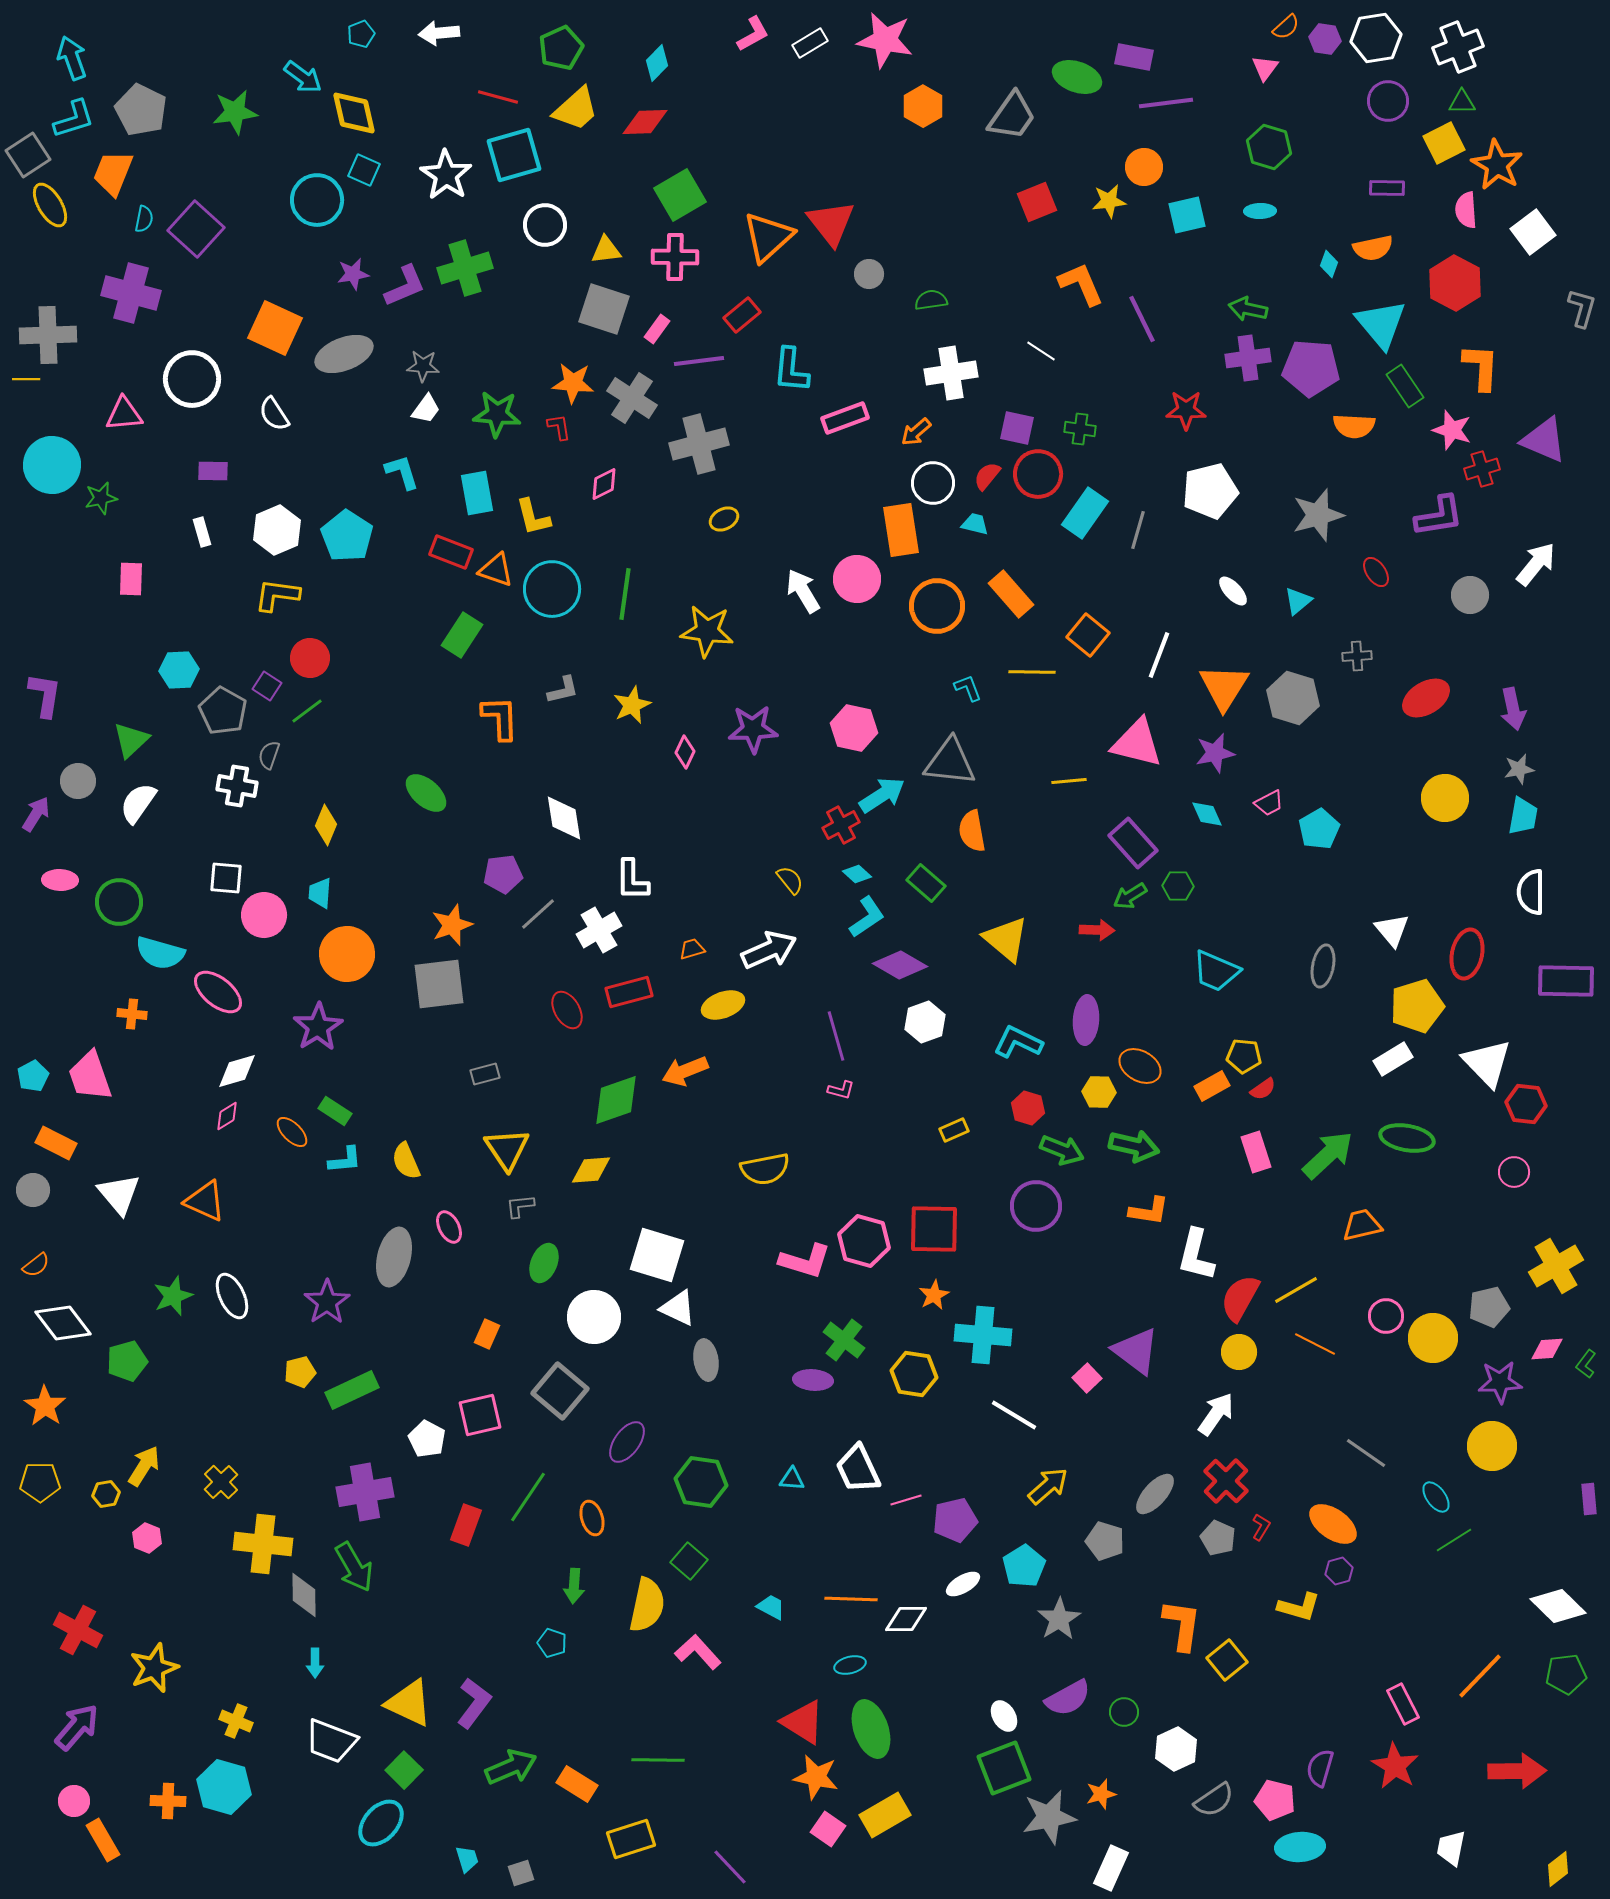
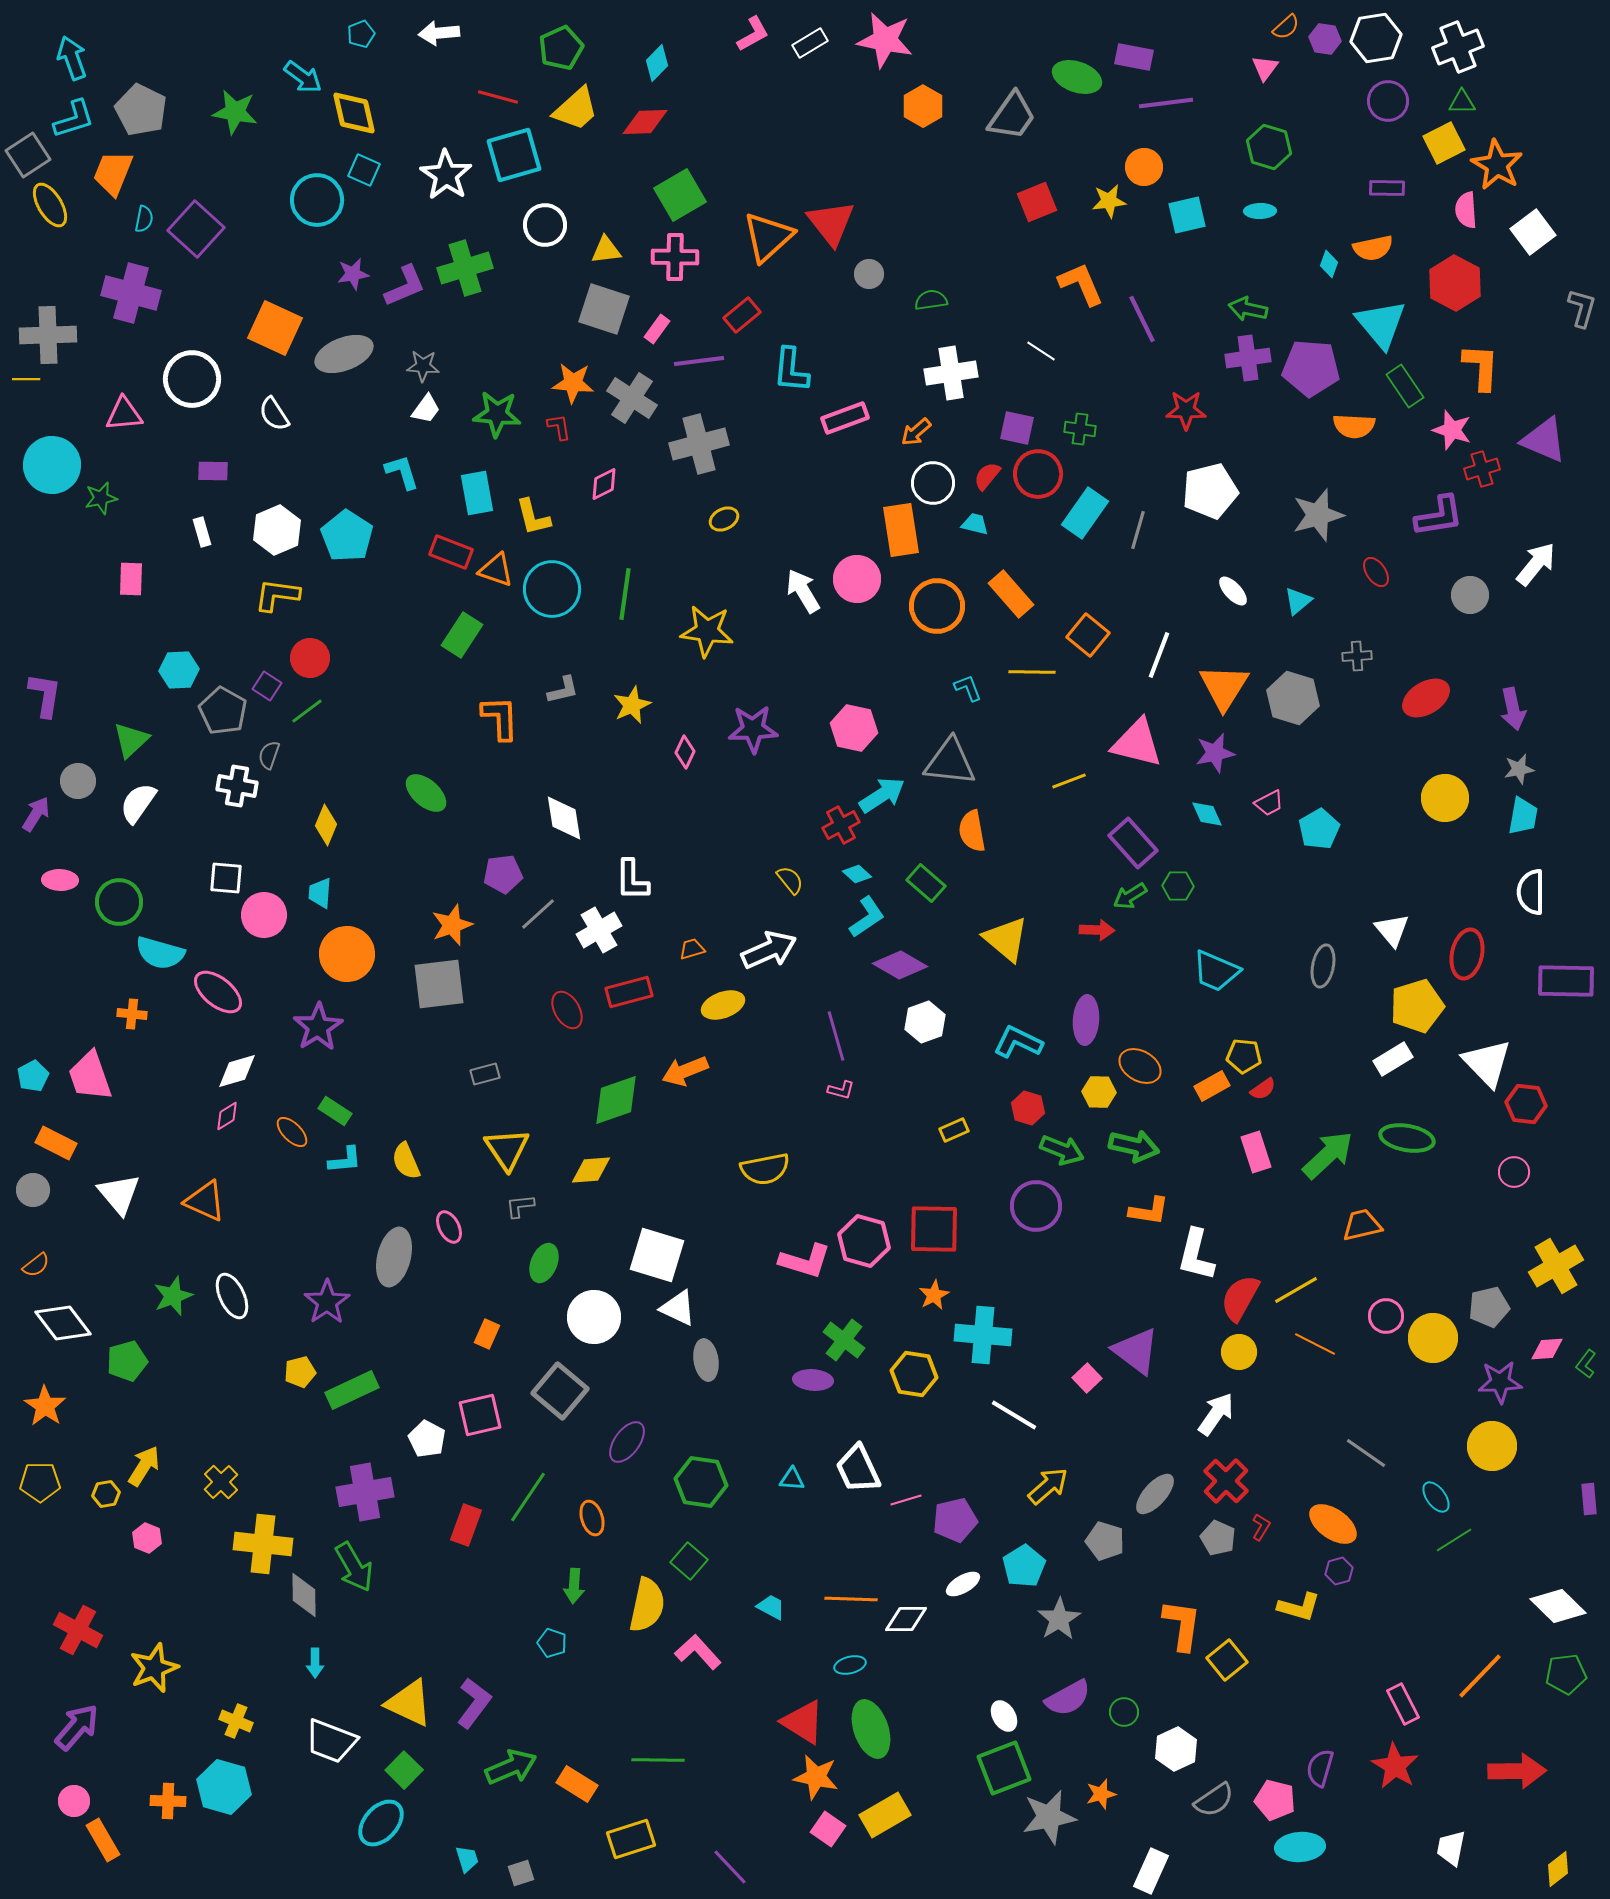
green star at (235, 112): rotated 18 degrees clockwise
yellow line at (1069, 781): rotated 16 degrees counterclockwise
white rectangle at (1111, 1868): moved 40 px right, 3 px down
